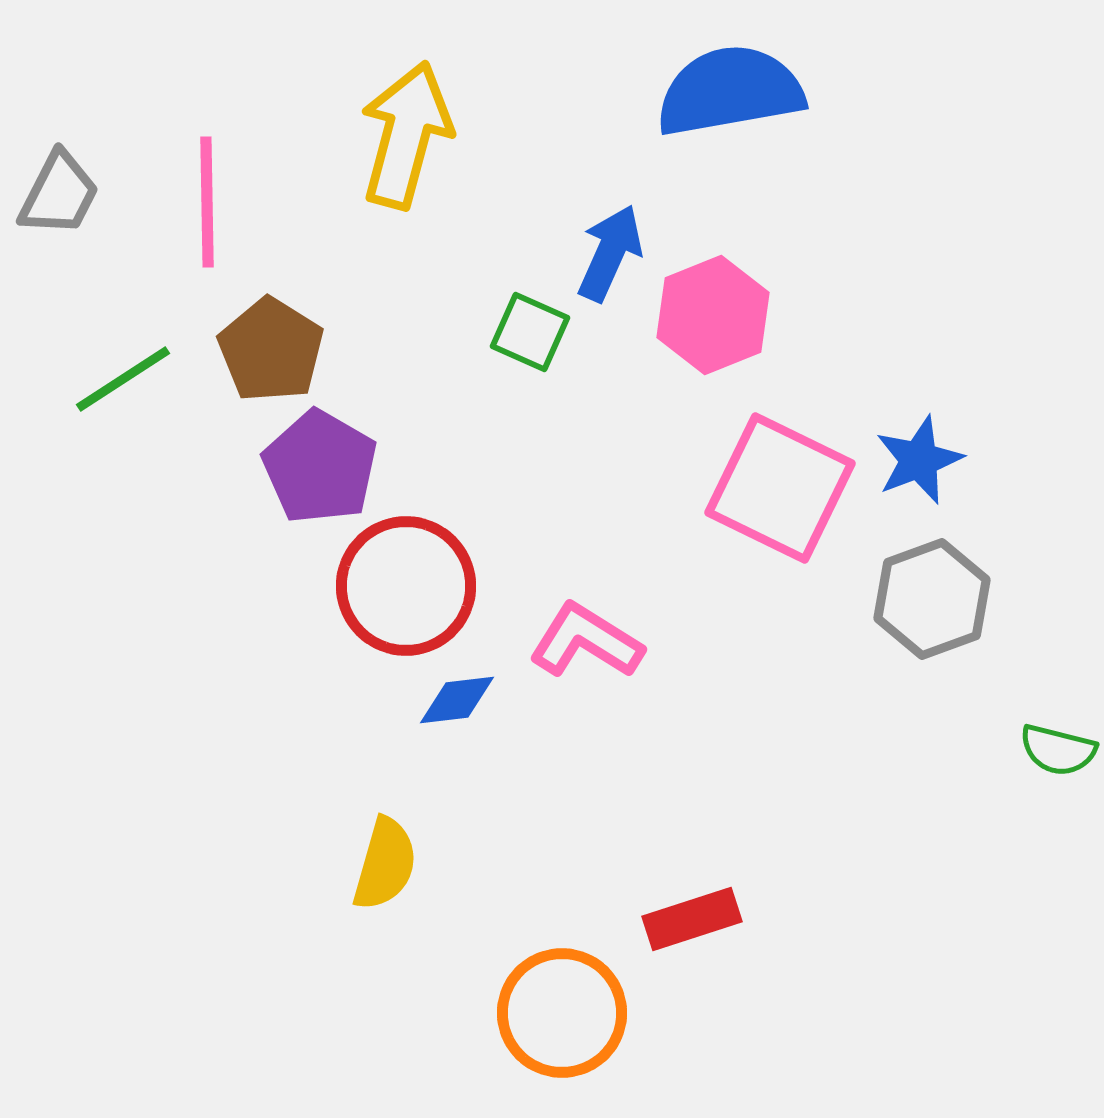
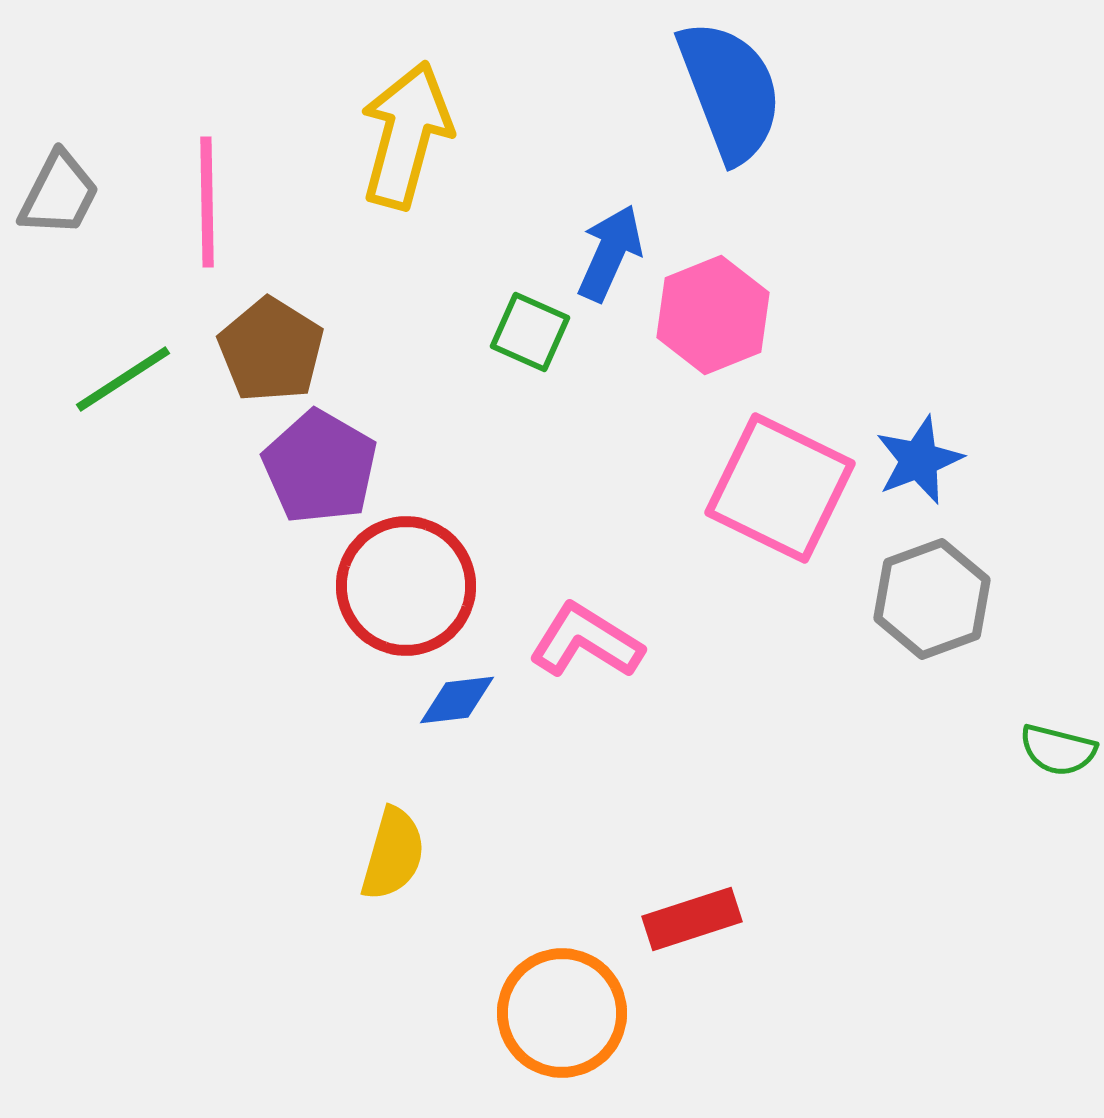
blue semicircle: rotated 79 degrees clockwise
yellow semicircle: moved 8 px right, 10 px up
